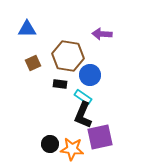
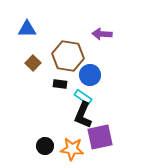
brown square: rotated 21 degrees counterclockwise
black circle: moved 5 px left, 2 px down
